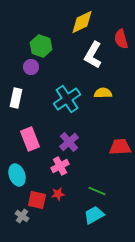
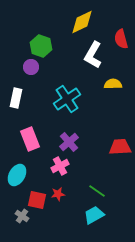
yellow semicircle: moved 10 px right, 9 px up
cyan ellipse: rotated 50 degrees clockwise
green line: rotated 12 degrees clockwise
